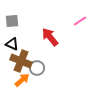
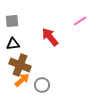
black triangle: moved 1 px right; rotated 32 degrees counterclockwise
brown cross: moved 1 px left, 4 px down
gray circle: moved 5 px right, 17 px down
